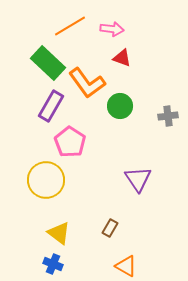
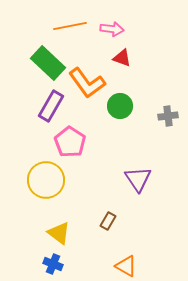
orange line: rotated 20 degrees clockwise
brown rectangle: moved 2 px left, 7 px up
